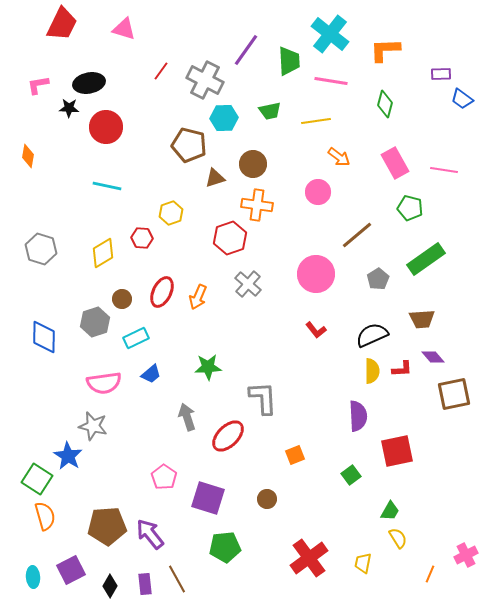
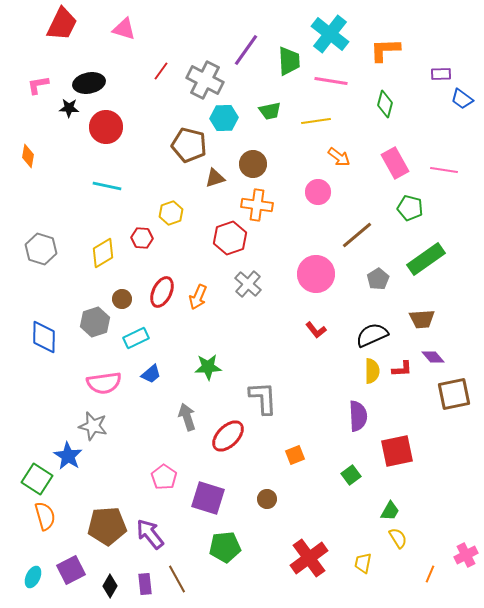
cyan ellipse at (33, 577): rotated 30 degrees clockwise
